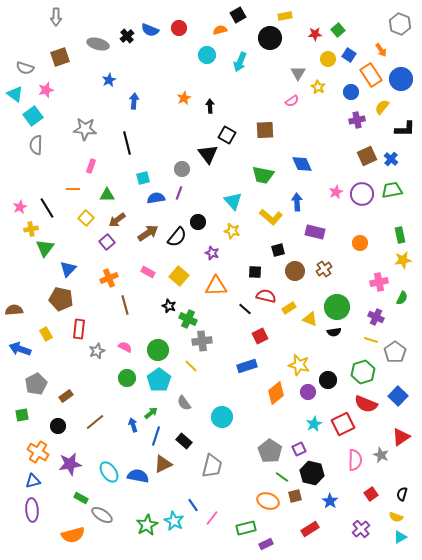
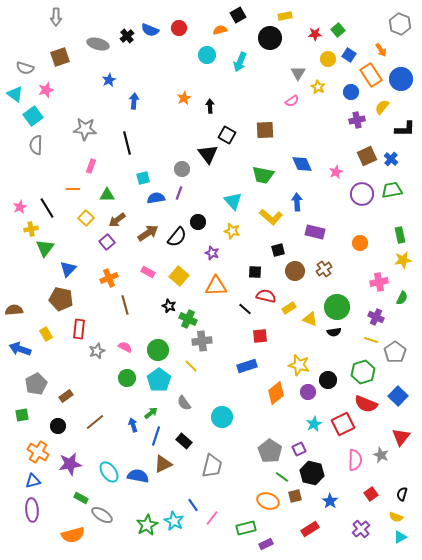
pink star at (336, 192): moved 20 px up
red square at (260, 336): rotated 21 degrees clockwise
red triangle at (401, 437): rotated 18 degrees counterclockwise
